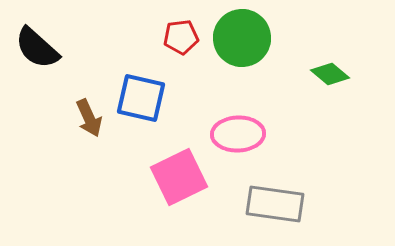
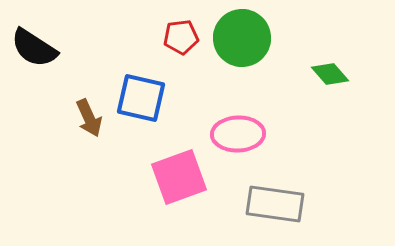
black semicircle: moved 3 px left; rotated 9 degrees counterclockwise
green diamond: rotated 9 degrees clockwise
pink square: rotated 6 degrees clockwise
